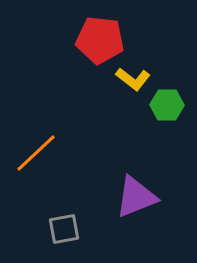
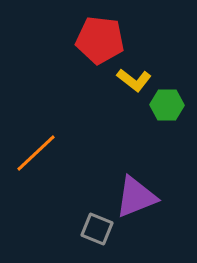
yellow L-shape: moved 1 px right, 1 px down
gray square: moved 33 px right; rotated 32 degrees clockwise
